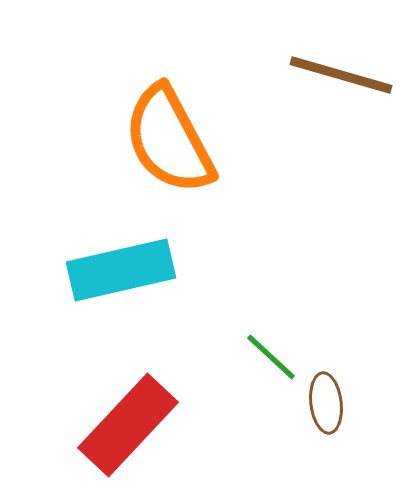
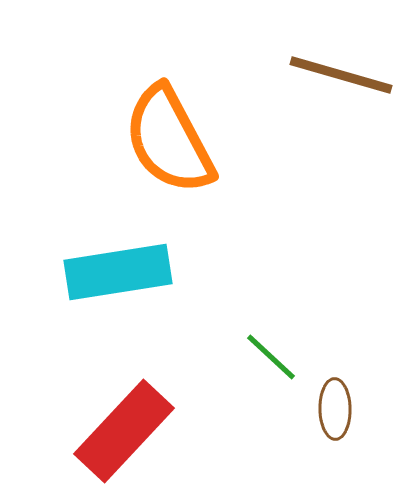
cyan rectangle: moved 3 px left, 2 px down; rotated 4 degrees clockwise
brown ellipse: moved 9 px right, 6 px down; rotated 6 degrees clockwise
red rectangle: moved 4 px left, 6 px down
